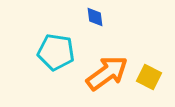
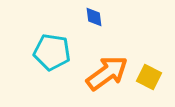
blue diamond: moved 1 px left
cyan pentagon: moved 4 px left
